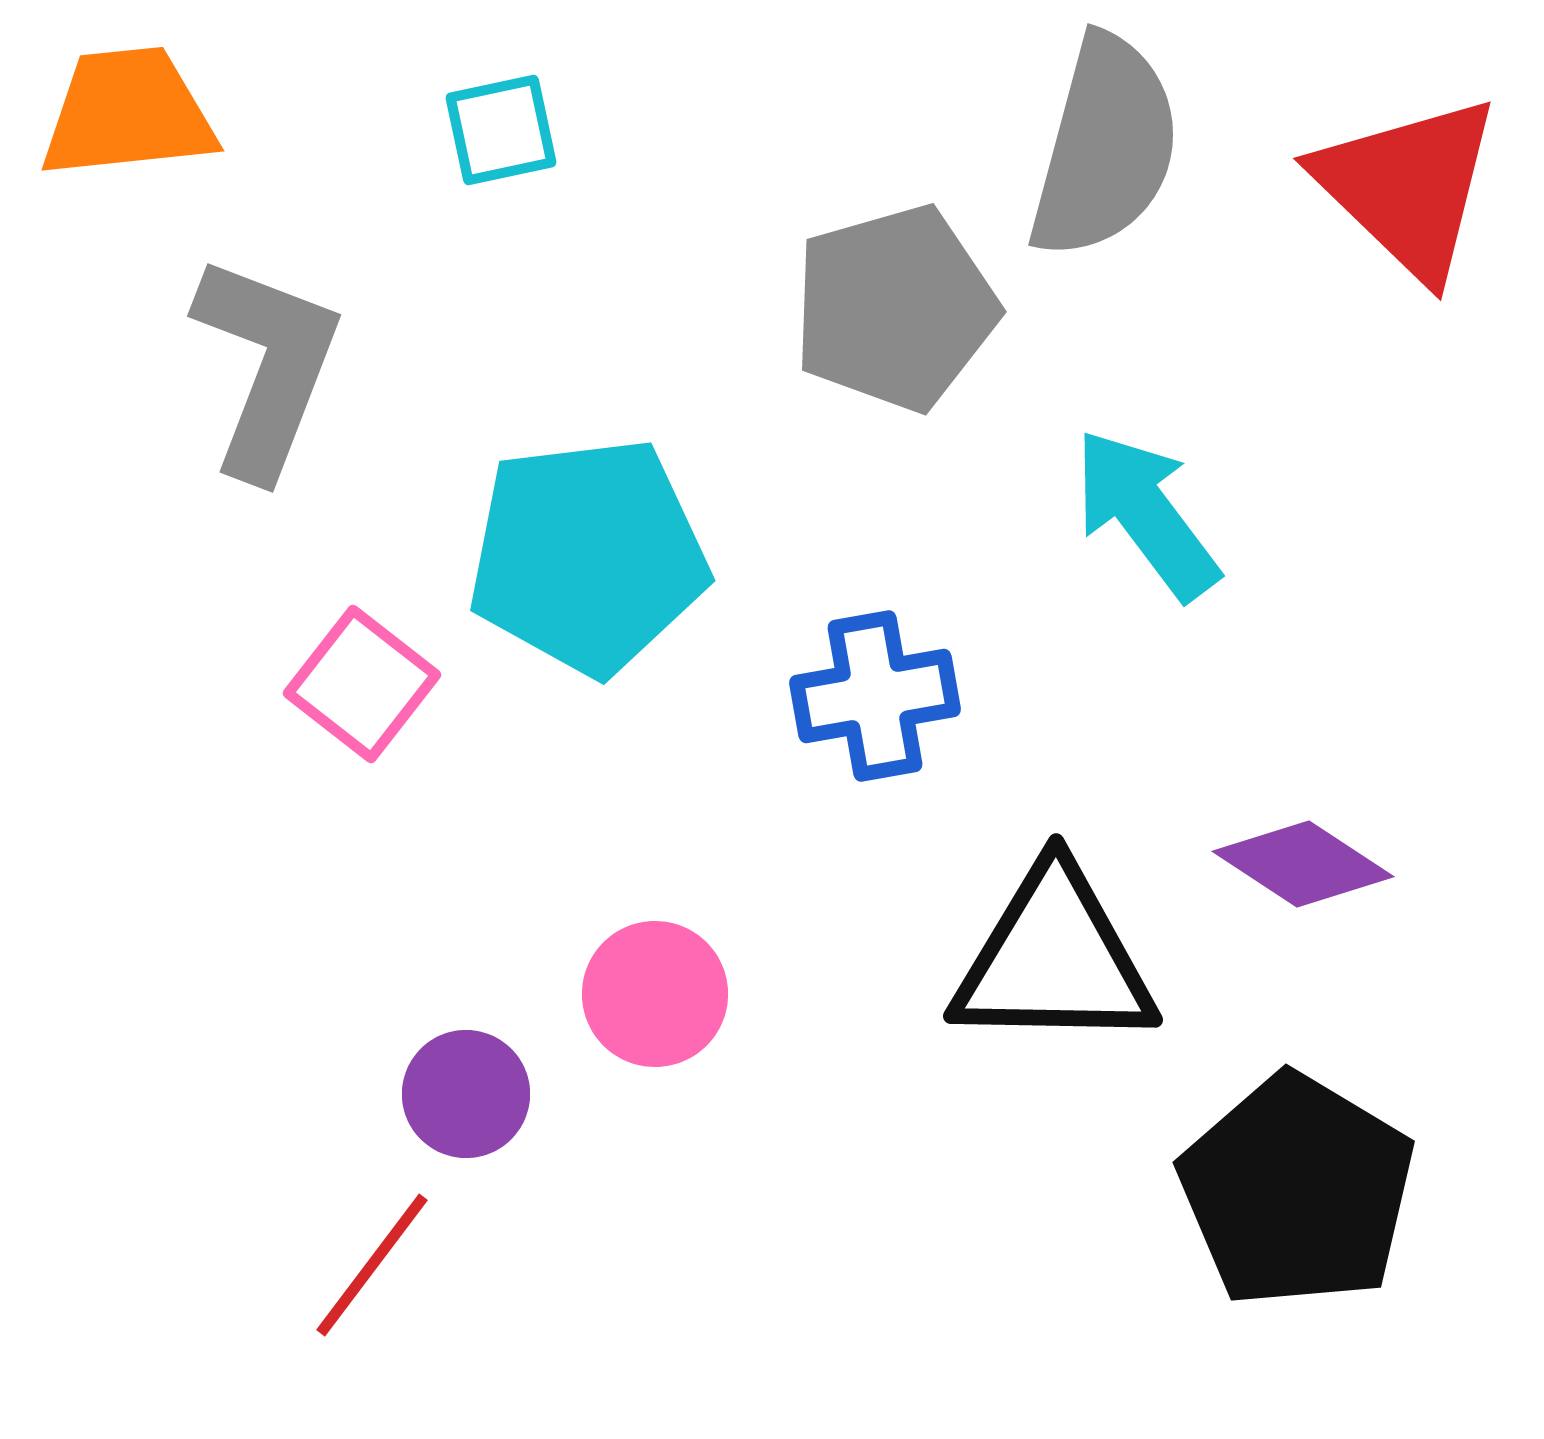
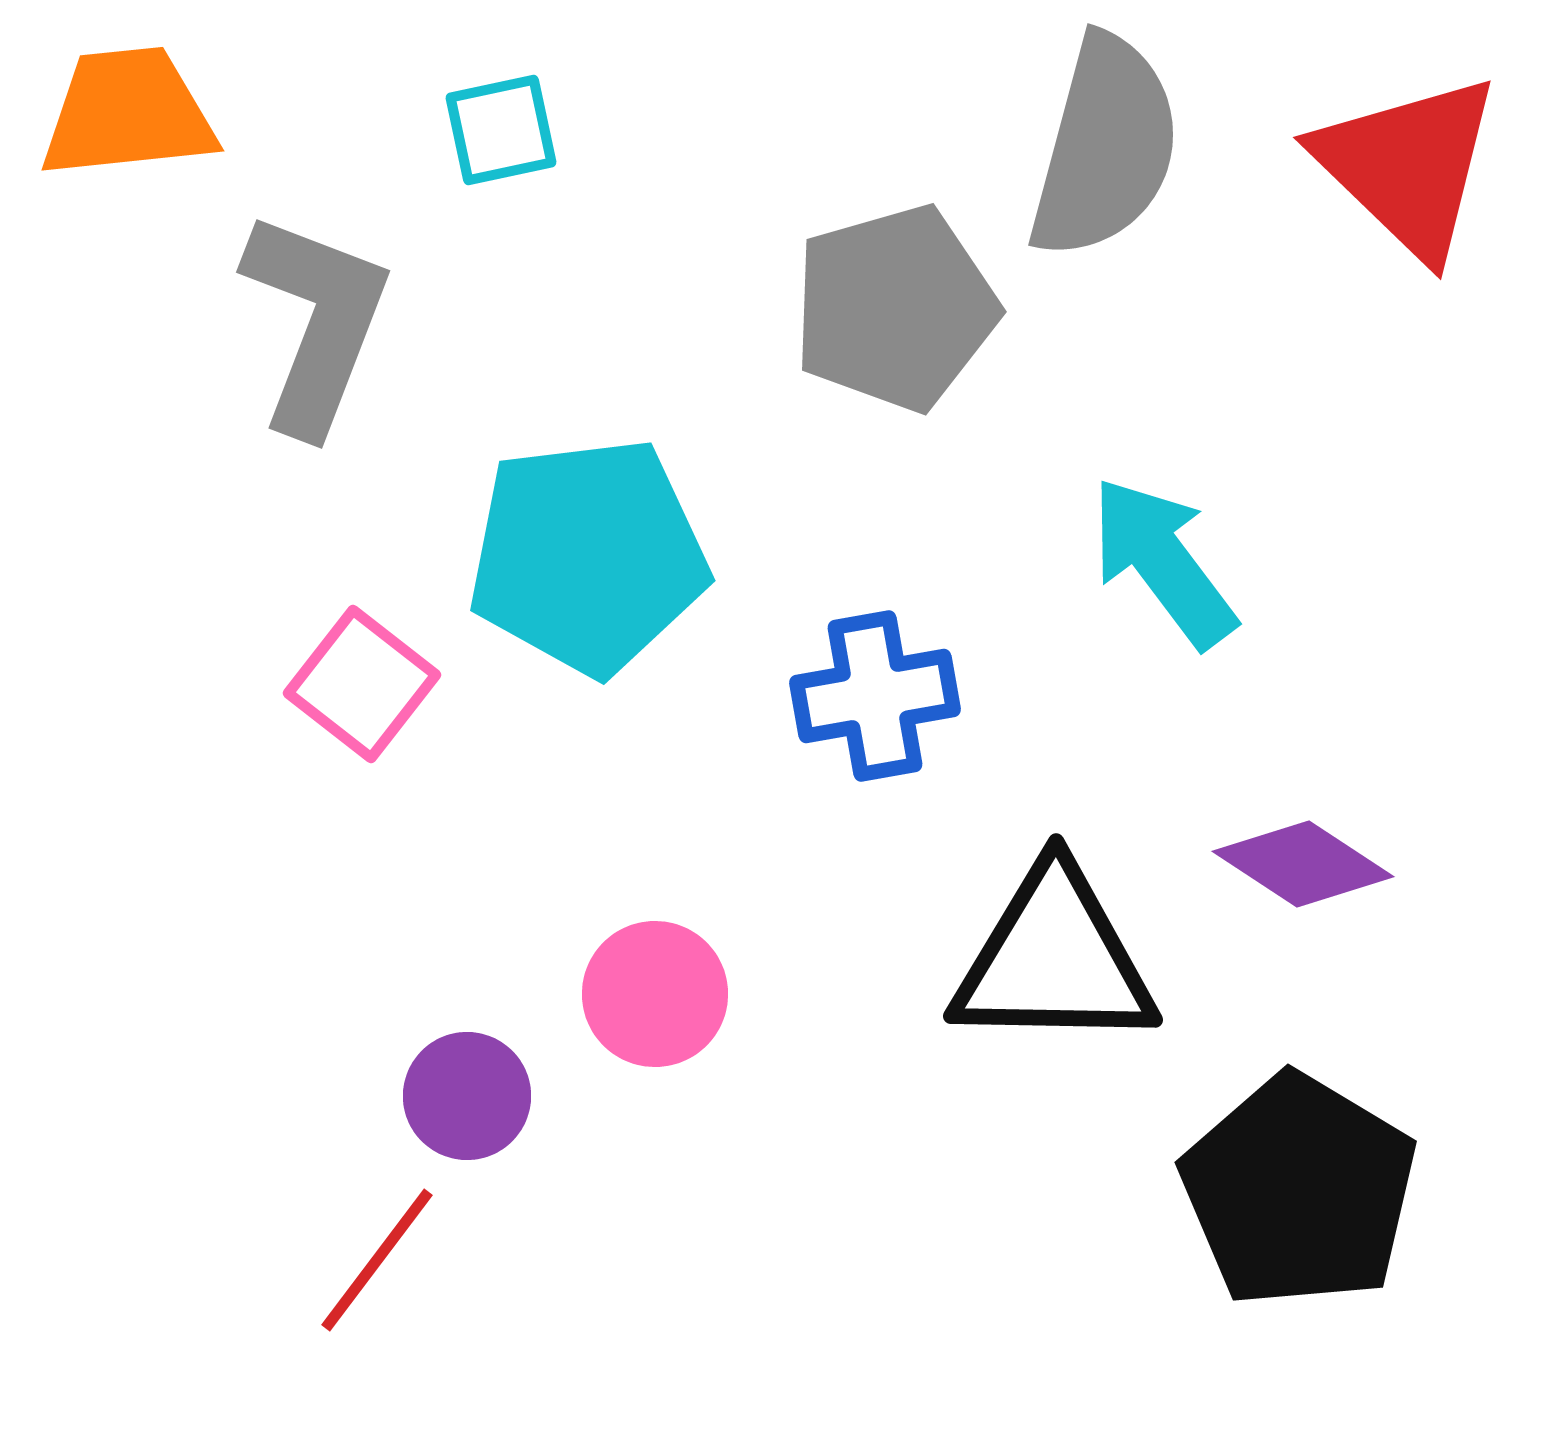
red triangle: moved 21 px up
gray L-shape: moved 49 px right, 44 px up
cyan arrow: moved 17 px right, 48 px down
purple circle: moved 1 px right, 2 px down
black pentagon: moved 2 px right
red line: moved 5 px right, 5 px up
